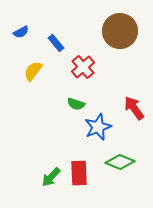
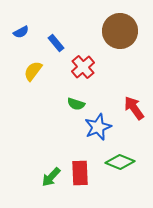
red rectangle: moved 1 px right
